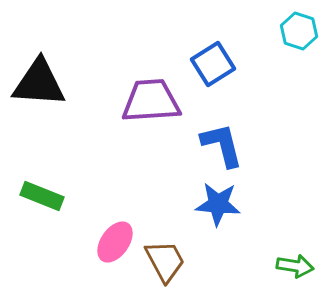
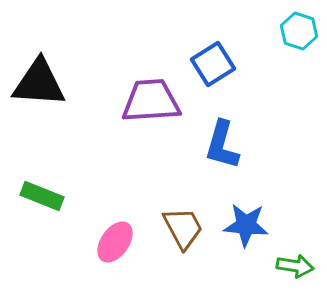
blue L-shape: rotated 150 degrees counterclockwise
blue star: moved 28 px right, 21 px down
brown trapezoid: moved 18 px right, 33 px up
